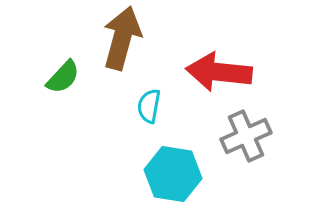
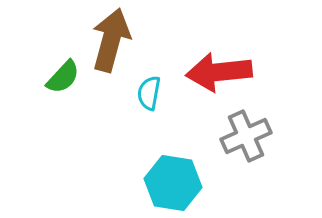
brown arrow: moved 11 px left, 2 px down
red arrow: rotated 12 degrees counterclockwise
cyan semicircle: moved 13 px up
cyan hexagon: moved 9 px down
